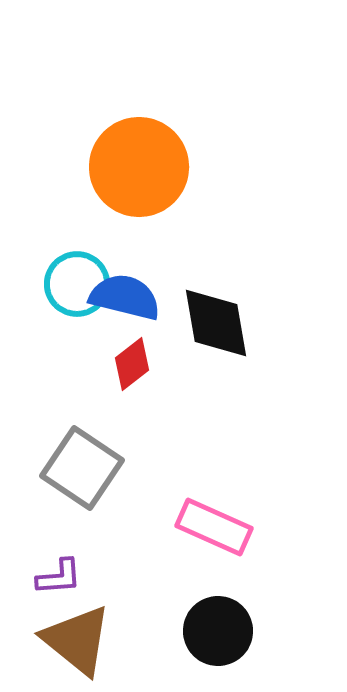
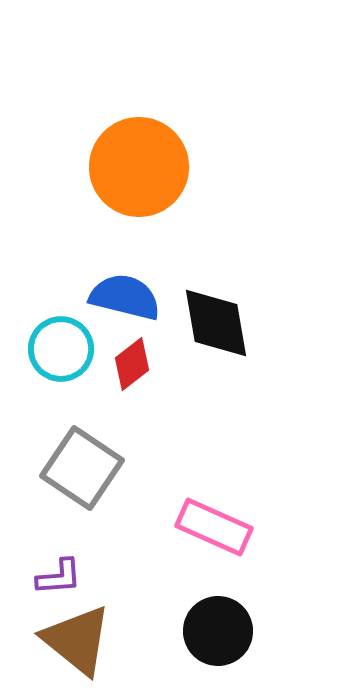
cyan circle: moved 16 px left, 65 px down
